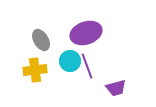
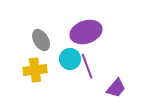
purple ellipse: moved 1 px up
cyan circle: moved 2 px up
purple trapezoid: rotated 35 degrees counterclockwise
